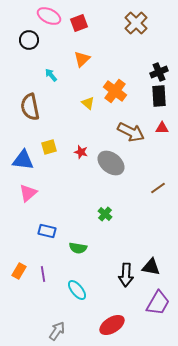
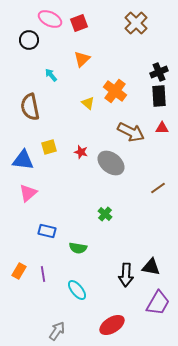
pink ellipse: moved 1 px right, 3 px down
